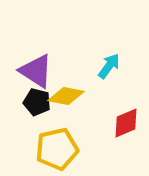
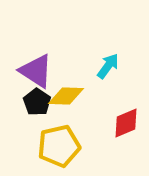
cyan arrow: moved 1 px left
yellow diamond: rotated 9 degrees counterclockwise
black pentagon: rotated 20 degrees clockwise
yellow pentagon: moved 2 px right, 3 px up
